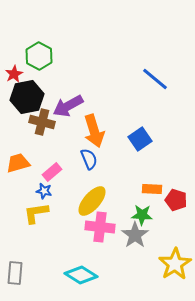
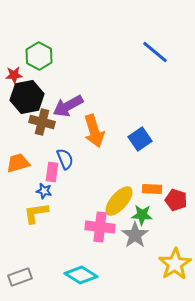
red star: moved 1 px down; rotated 24 degrees clockwise
blue line: moved 27 px up
blue semicircle: moved 24 px left
pink rectangle: rotated 42 degrees counterclockwise
yellow ellipse: moved 27 px right
gray rectangle: moved 5 px right, 4 px down; rotated 65 degrees clockwise
